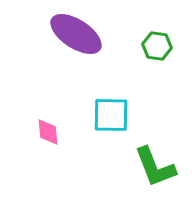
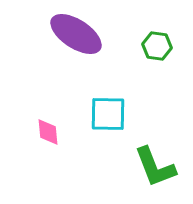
cyan square: moved 3 px left, 1 px up
